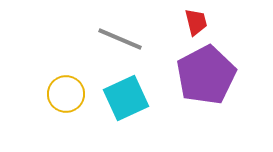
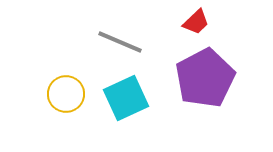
red trapezoid: rotated 60 degrees clockwise
gray line: moved 3 px down
purple pentagon: moved 1 px left, 3 px down
